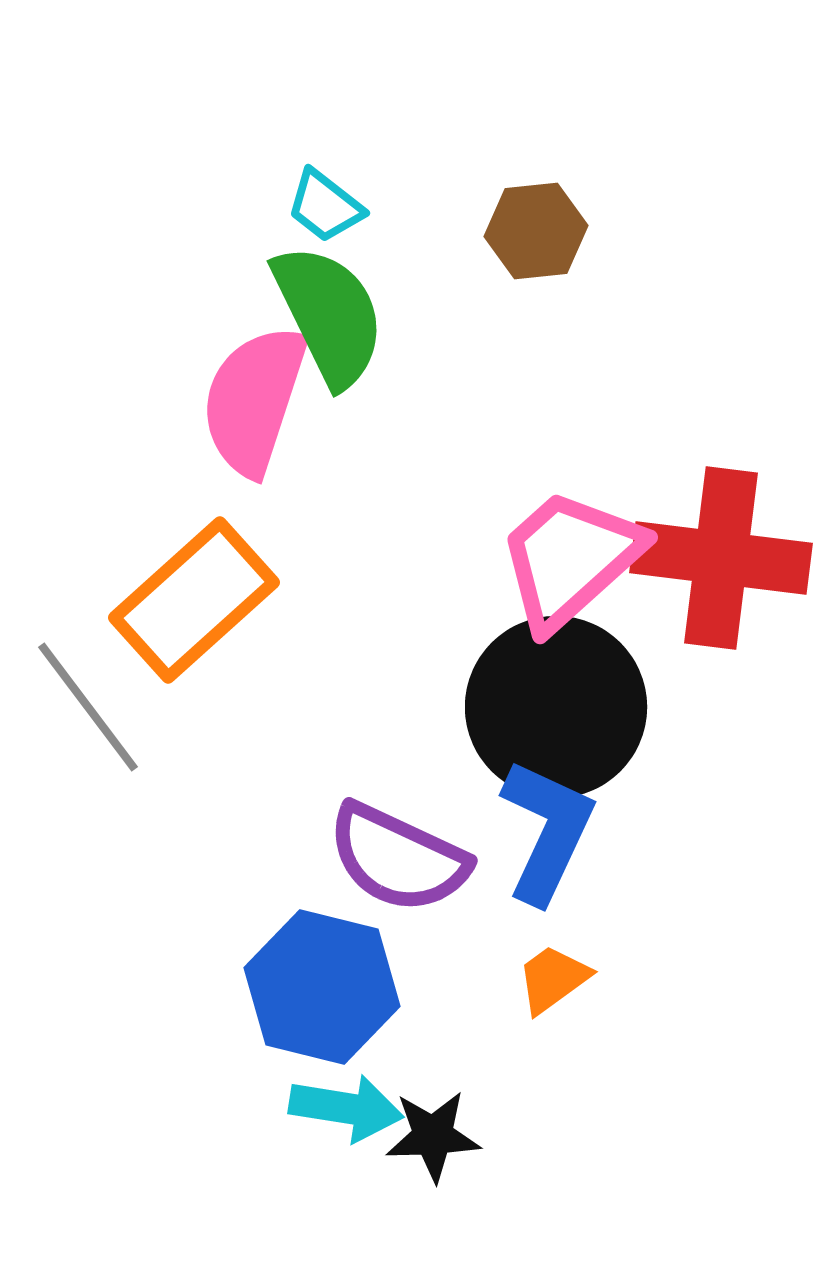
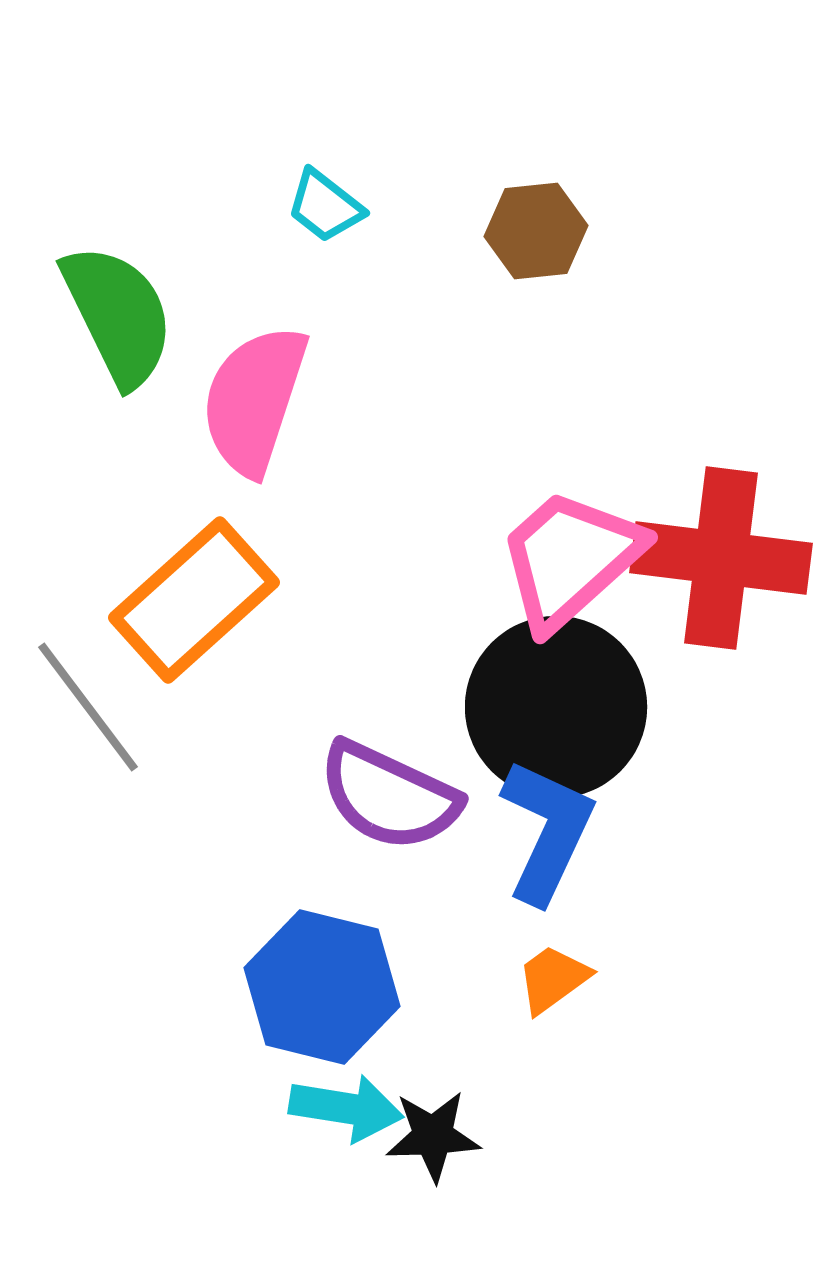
green semicircle: moved 211 px left
purple semicircle: moved 9 px left, 62 px up
